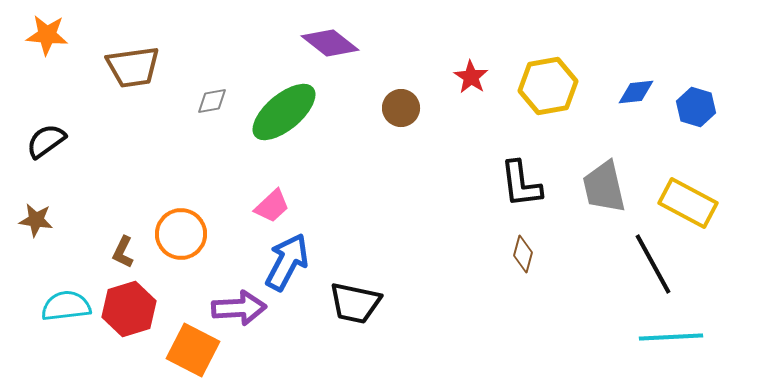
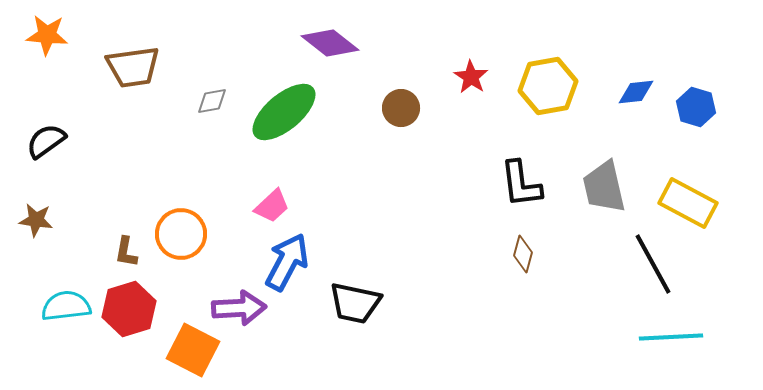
brown L-shape: moved 3 px right; rotated 16 degrees counterclockwise
